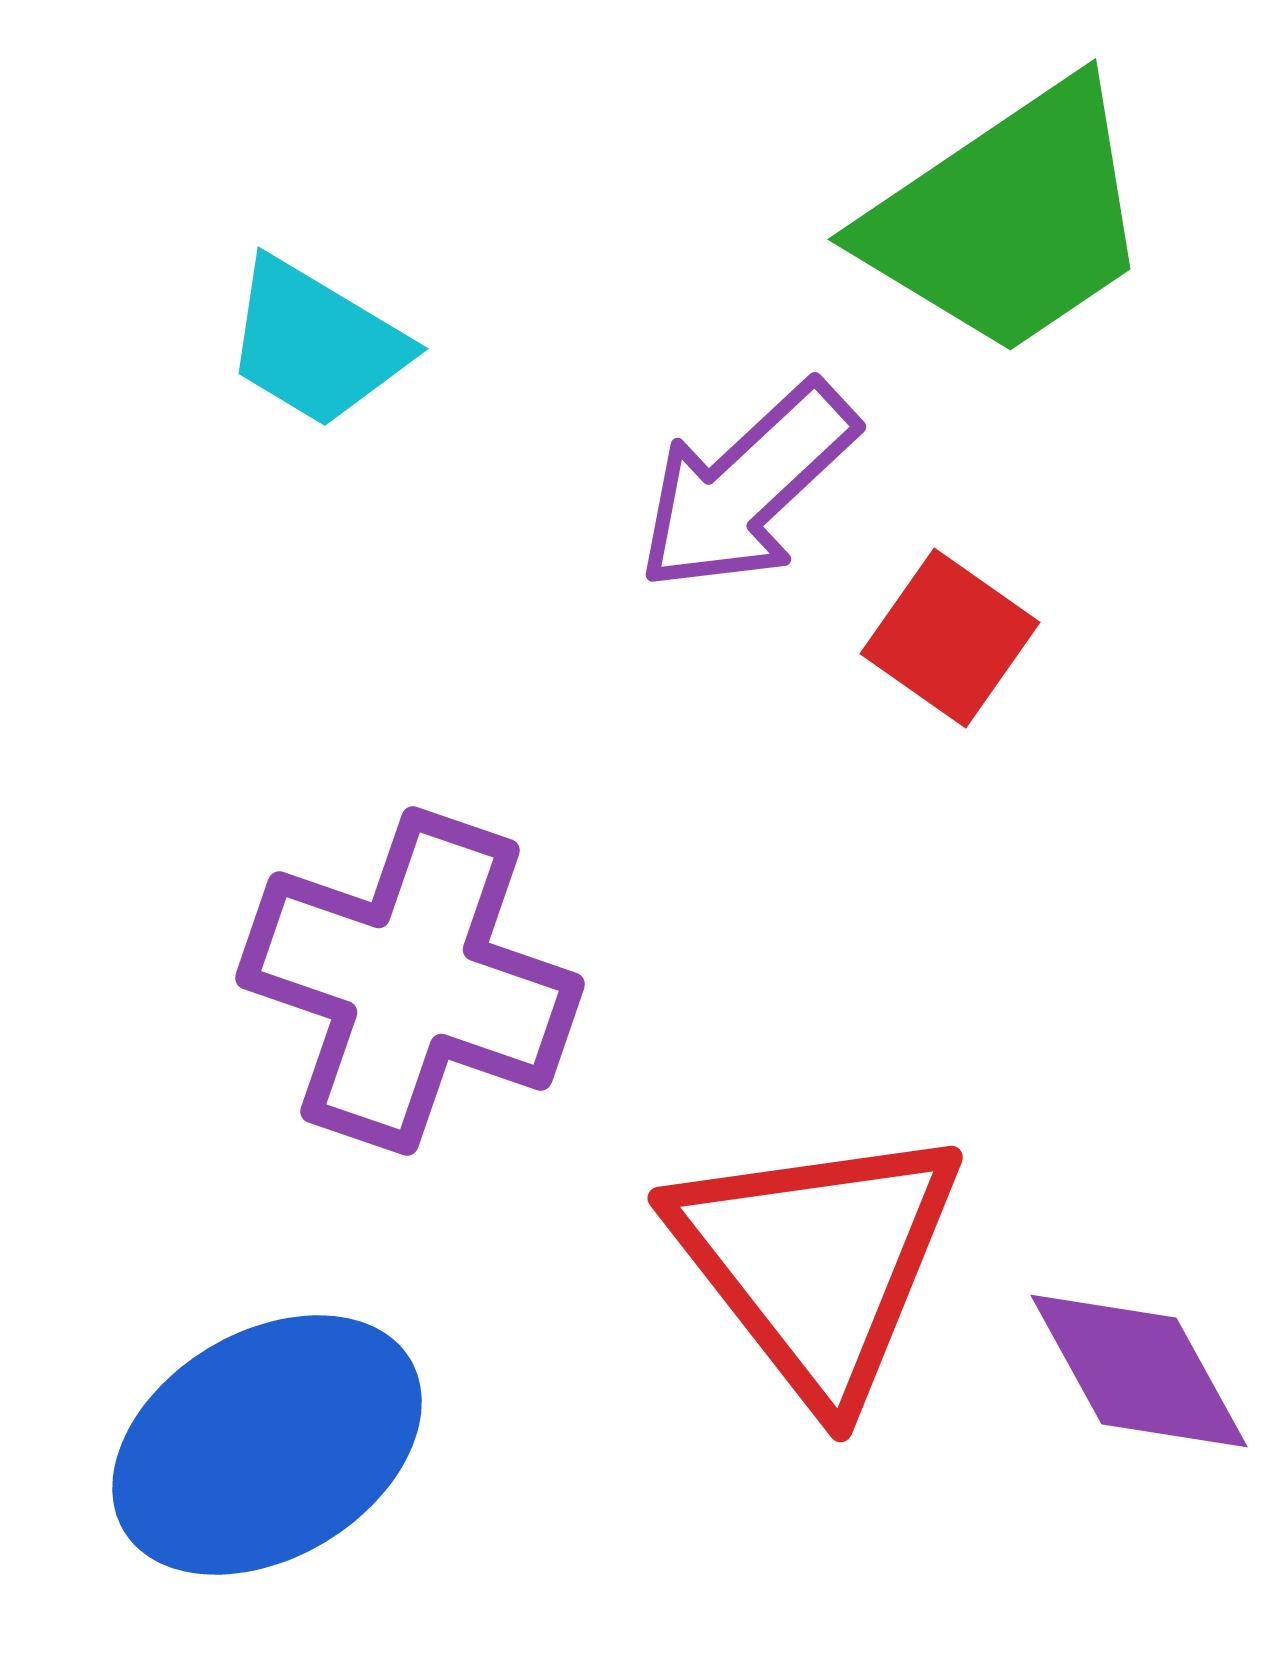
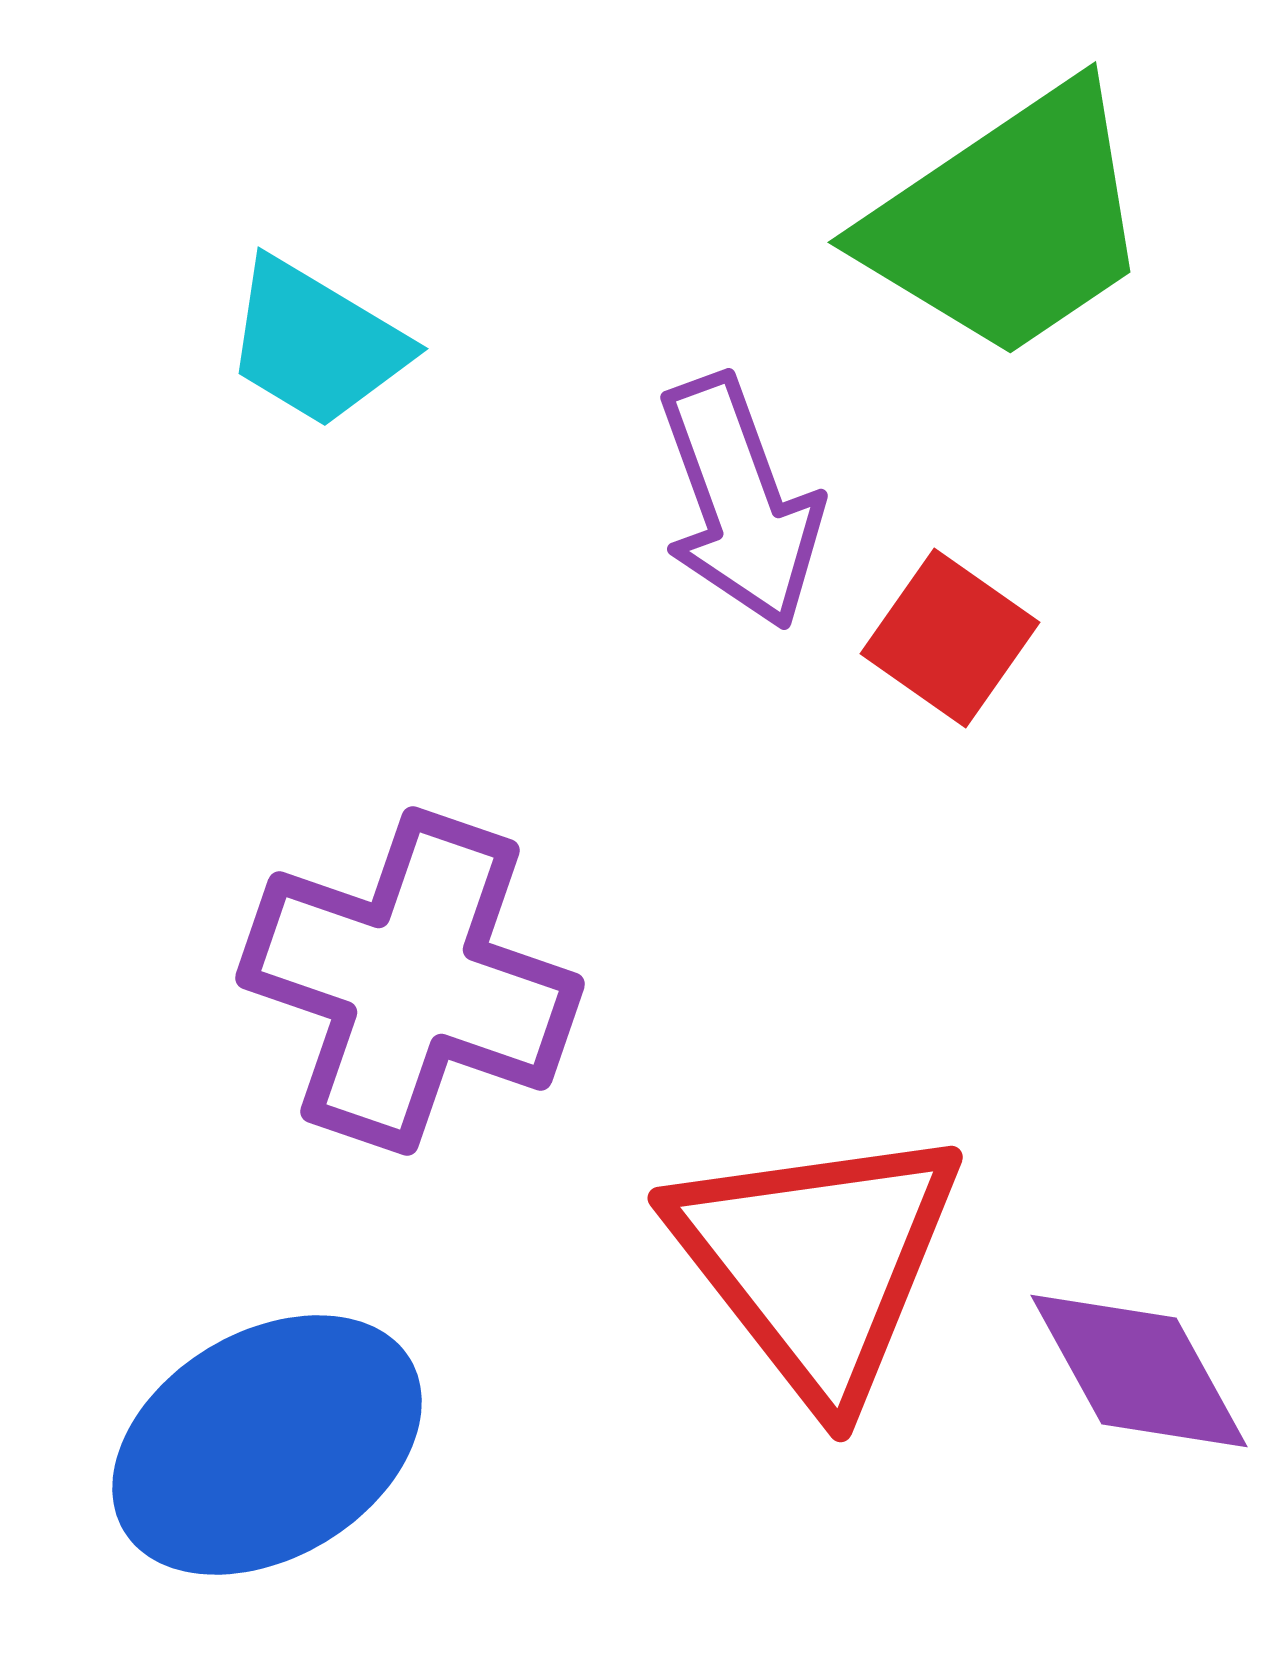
green trapezoid: moved 3 px down
purple arrow: moved 7 px left, 15 px down; rotated 67 degrees counterclockwise
